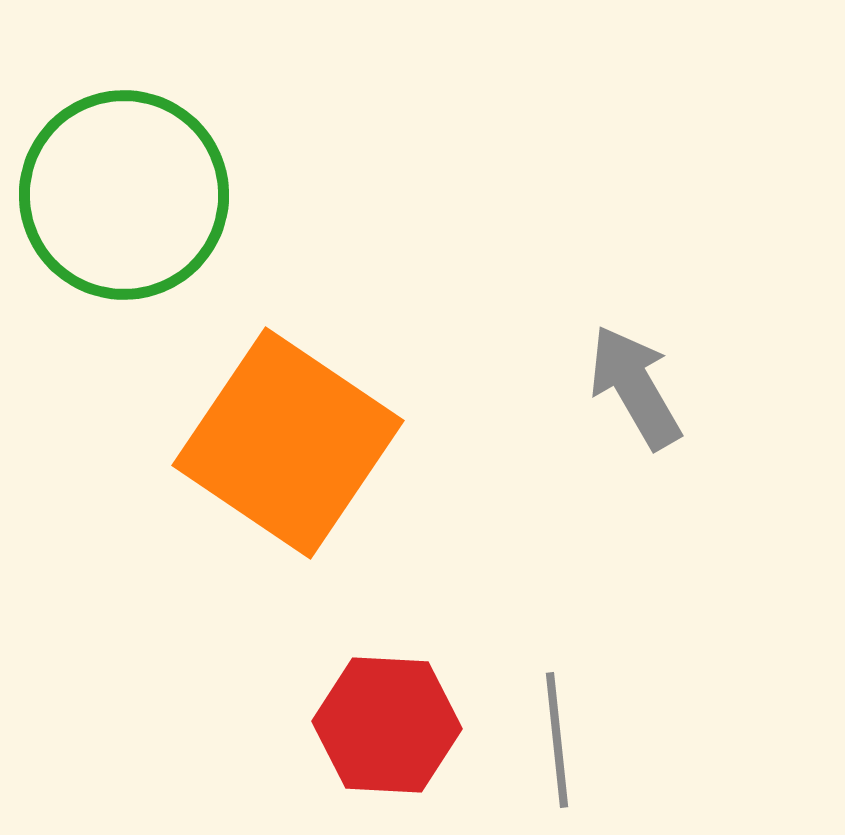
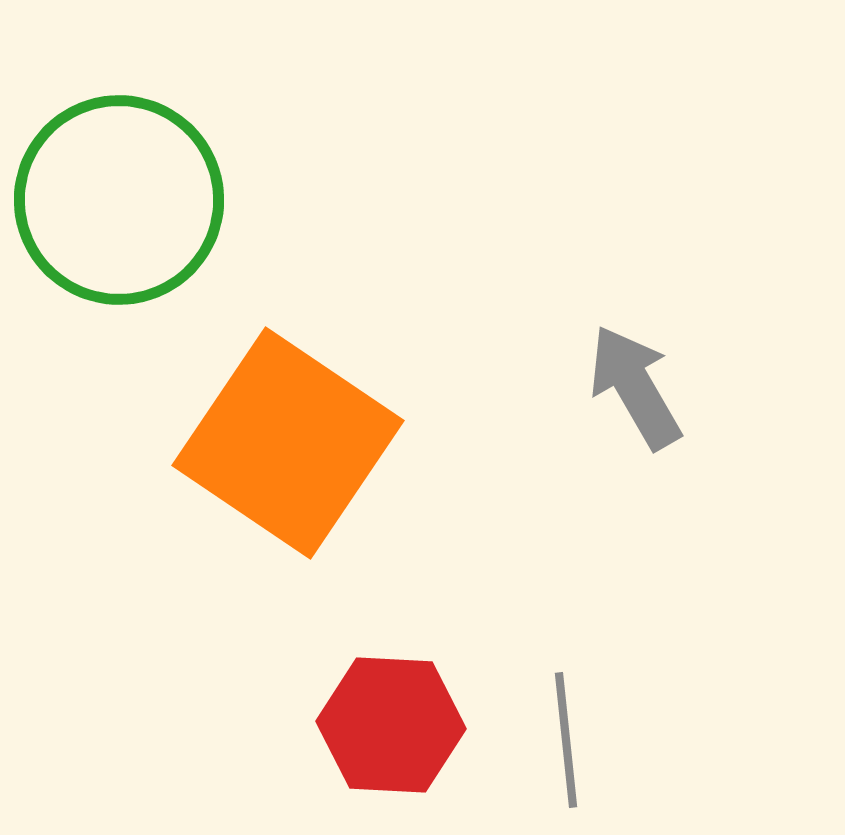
green circle: moved 5 px left, 5 px down
red hexagon: moved 4 px right
gray line: moved 9 px right
